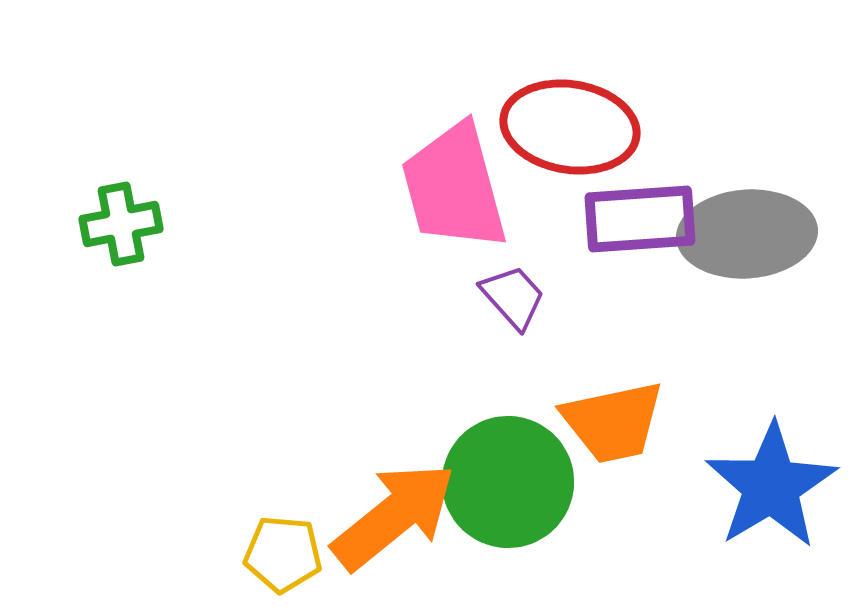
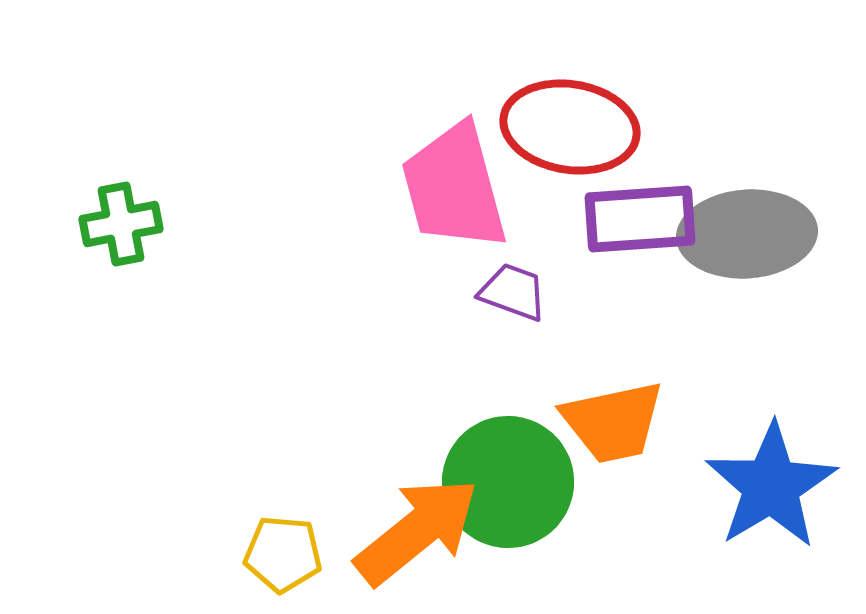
purple trapezoid: moved 5 px up; rotated 28 degrees counterclockwise
orange arrow: moved 23 px right, 15 px down
